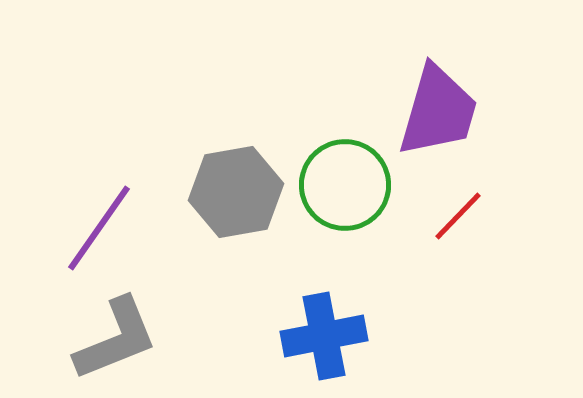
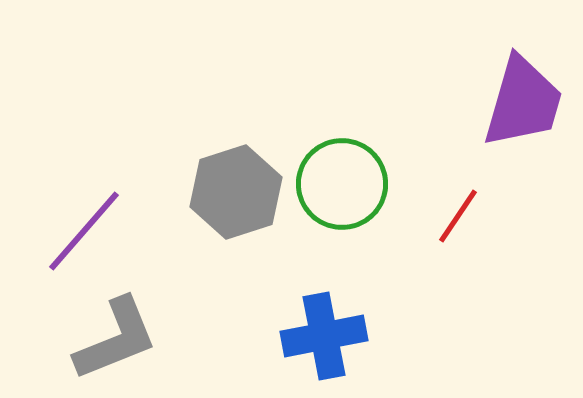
purple trapezoid: moved 85 px right, 9 px up
green circle: moved 3 px left, 1 px up
gray hexagon: rotated 8 degrees counterclockwise
red line: rotated 10 degrees counterclockwise
purple line: moved 15 px left, 3 px down; rotated 6 degrees clockwise
